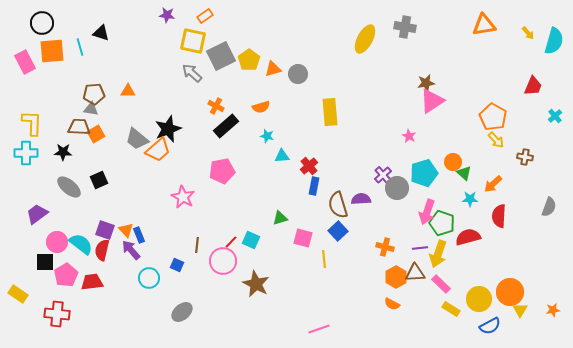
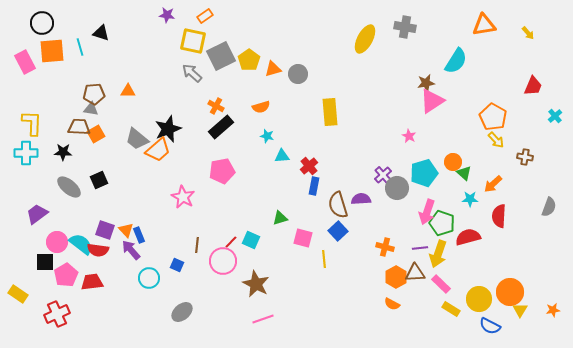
cyan semicircle at (554, 41): moved 98 px left, 20 px down; rotated 16 degrees clockwise
black rectangle at (226, 126): moved 5 px left, 1 px down
red semicircle at (102, 250): moved 4 px left; rotated 95 degrees counterclockwise
red cross at (57, 314): rotated 30 degrees counterclockwise
blue semicircle at (490, 326): rotated 55 degrees clockwise
pink line at (319, 329): moved 56 px left, 10 px up
